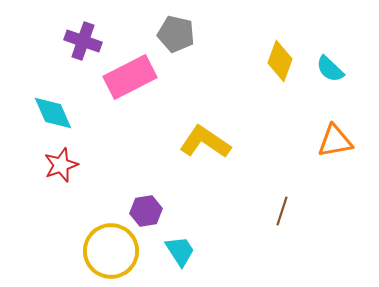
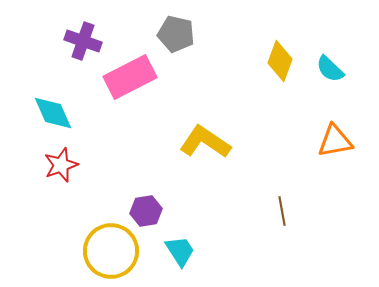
brown line: rotated 28 degrees counterclockwise
